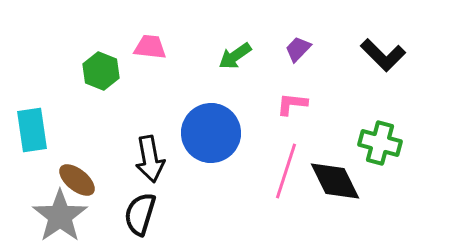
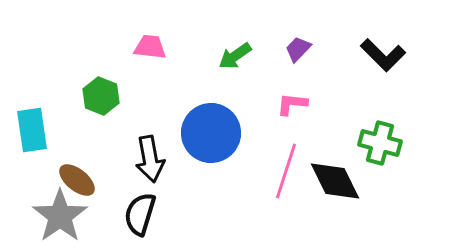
green hexagon: moved 25 px down
